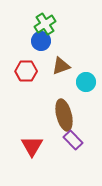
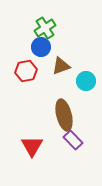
green cross: moved 4 px down
blue circle: moved 6 px down
red hexagon: rotated 10 degrees counterclockwise
cyan circle: moved 1 px up
